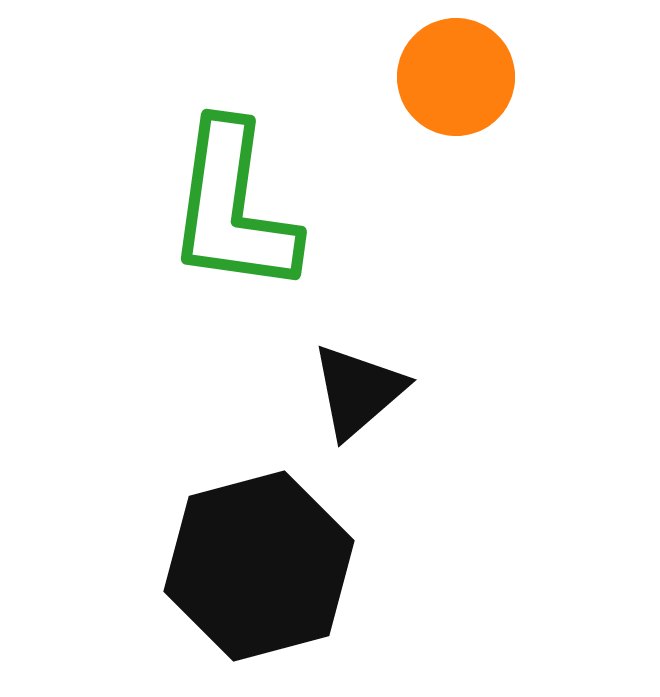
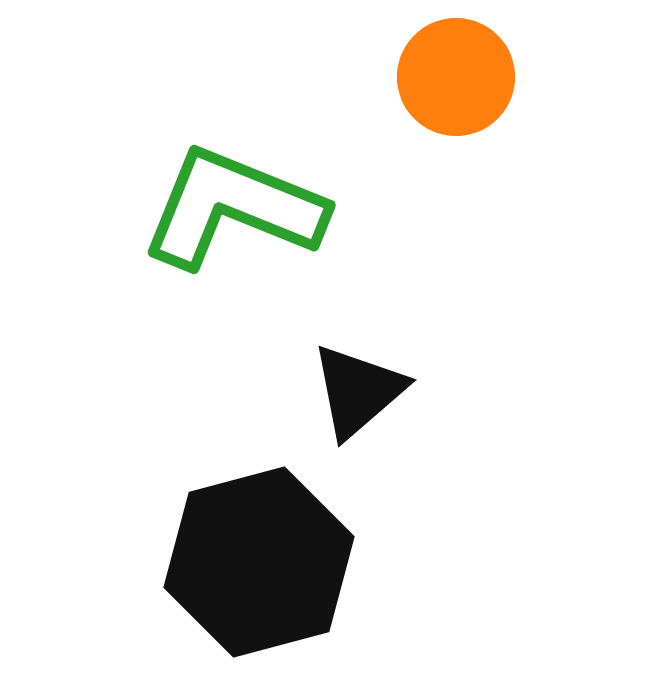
green L-shape: rotated 104 degrees clockwise
black hexagon: moved 4 px up
